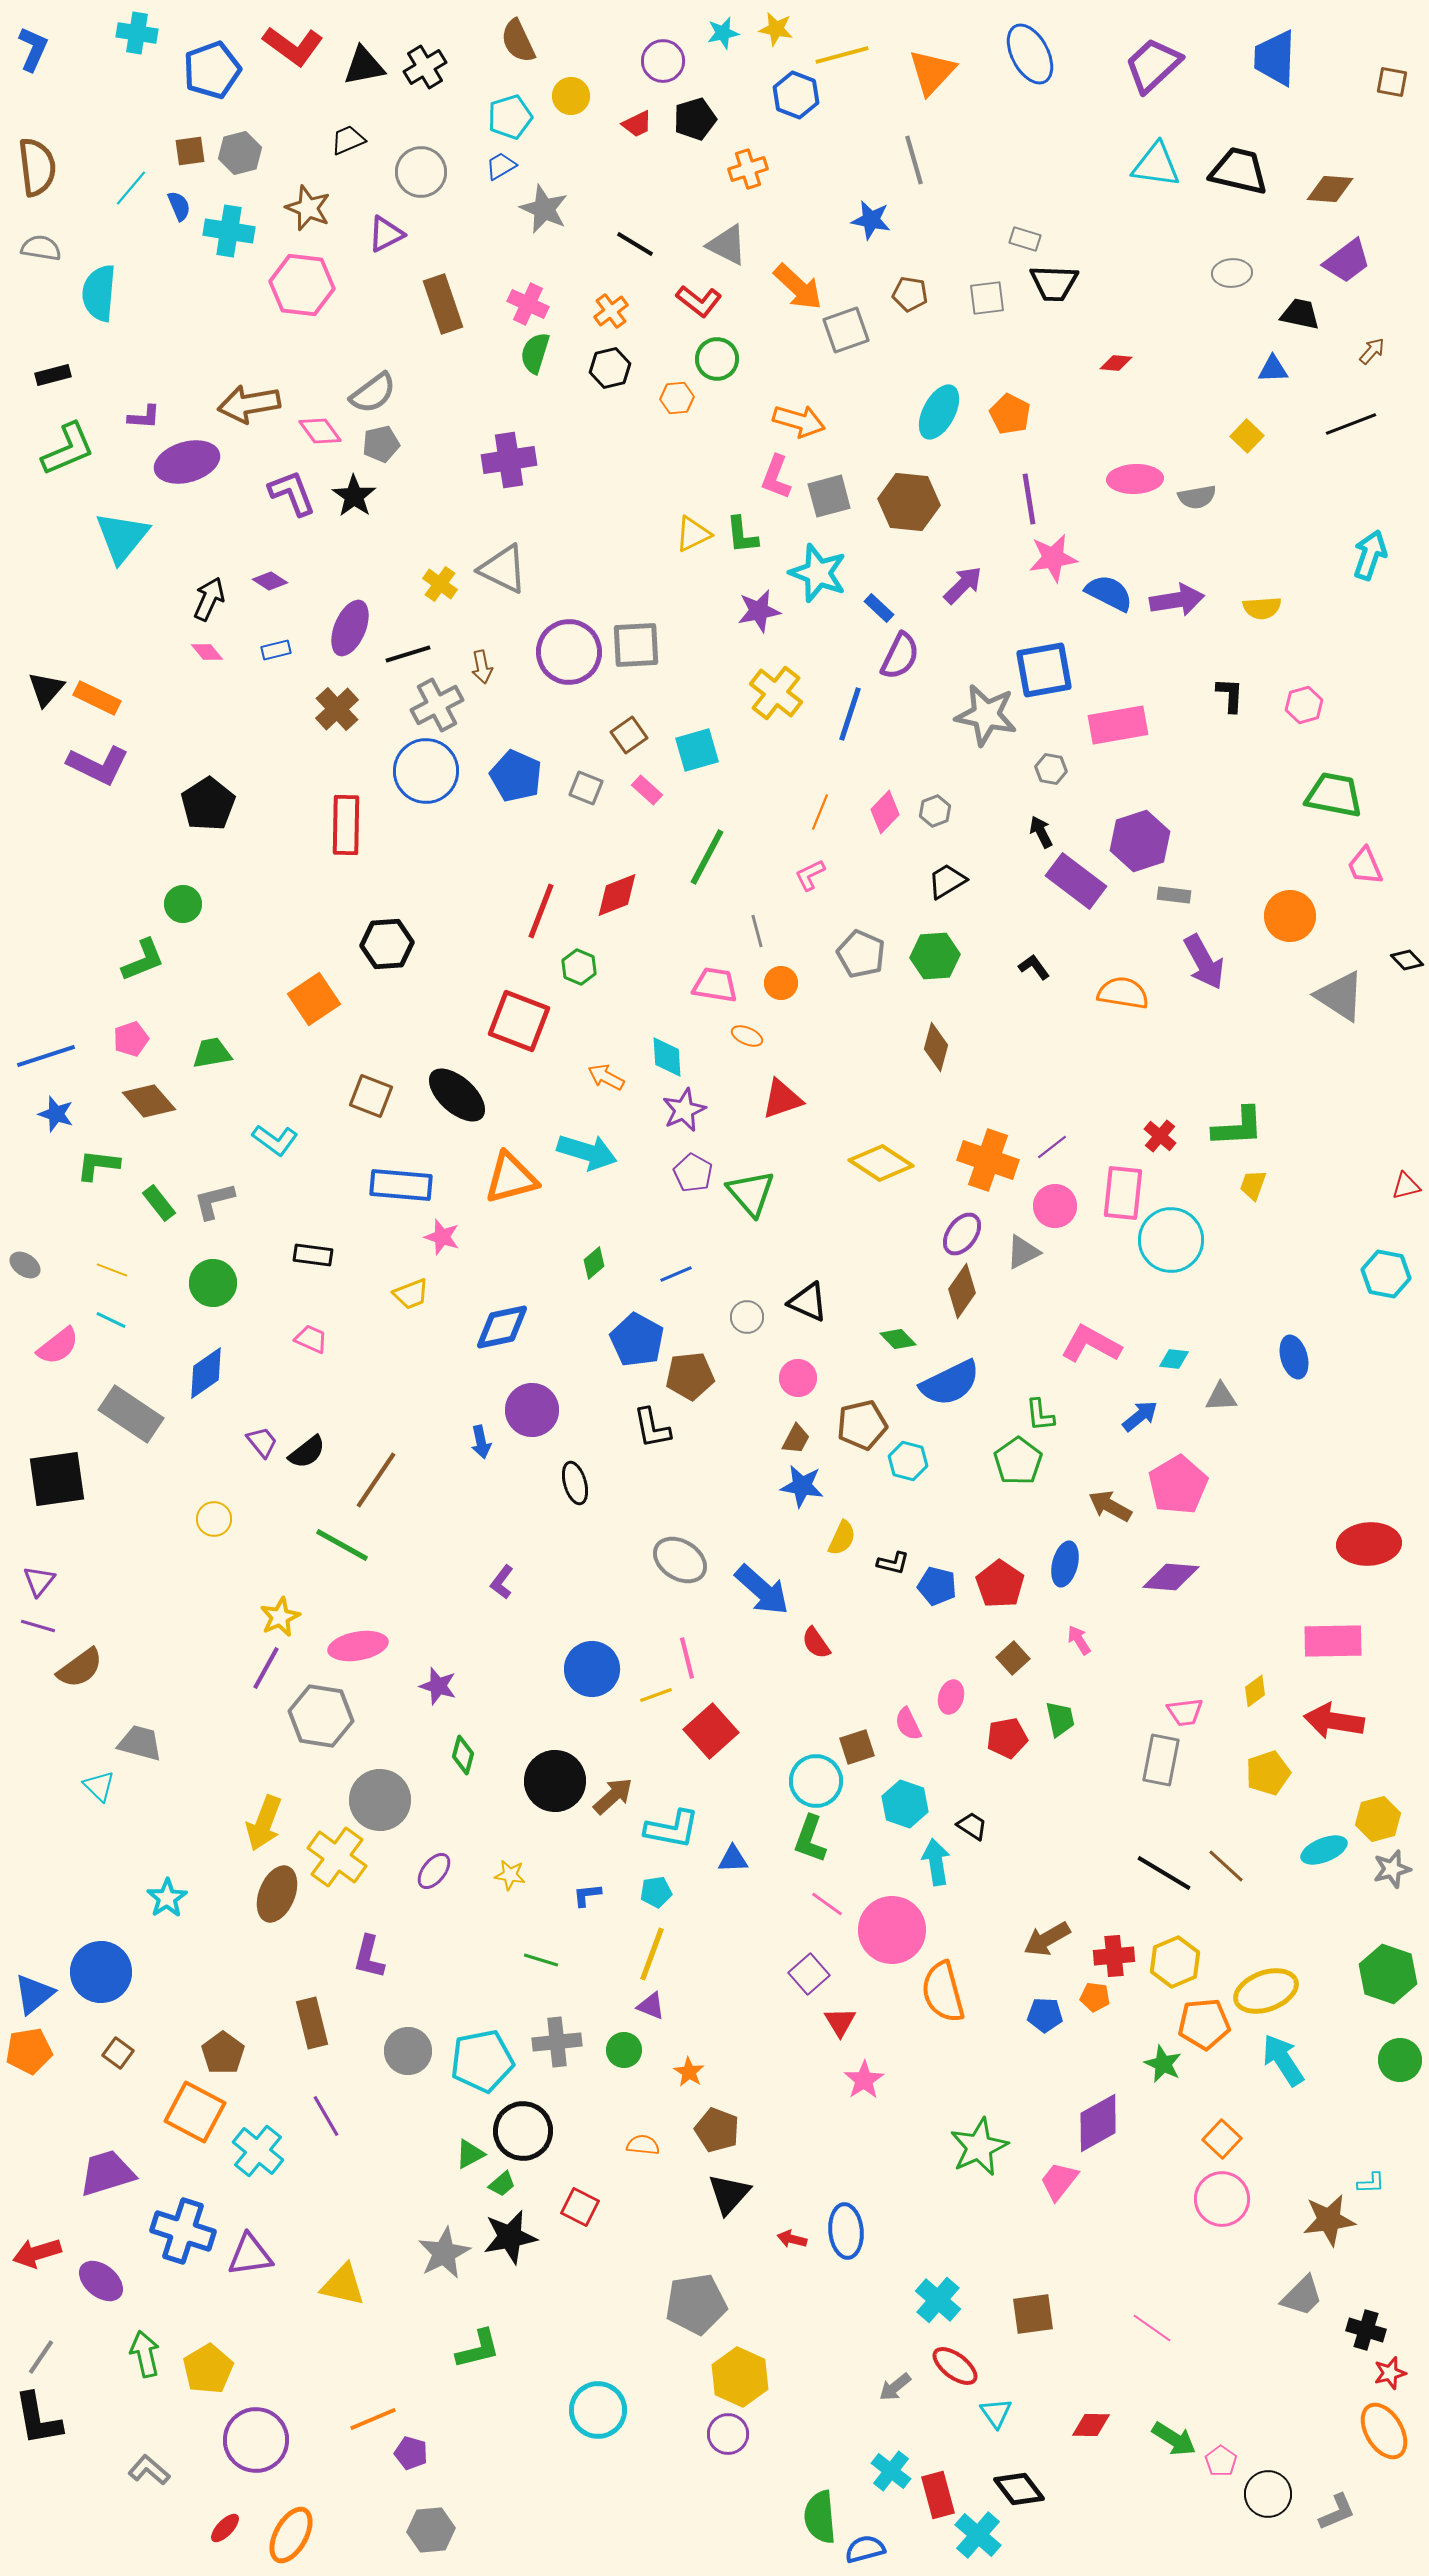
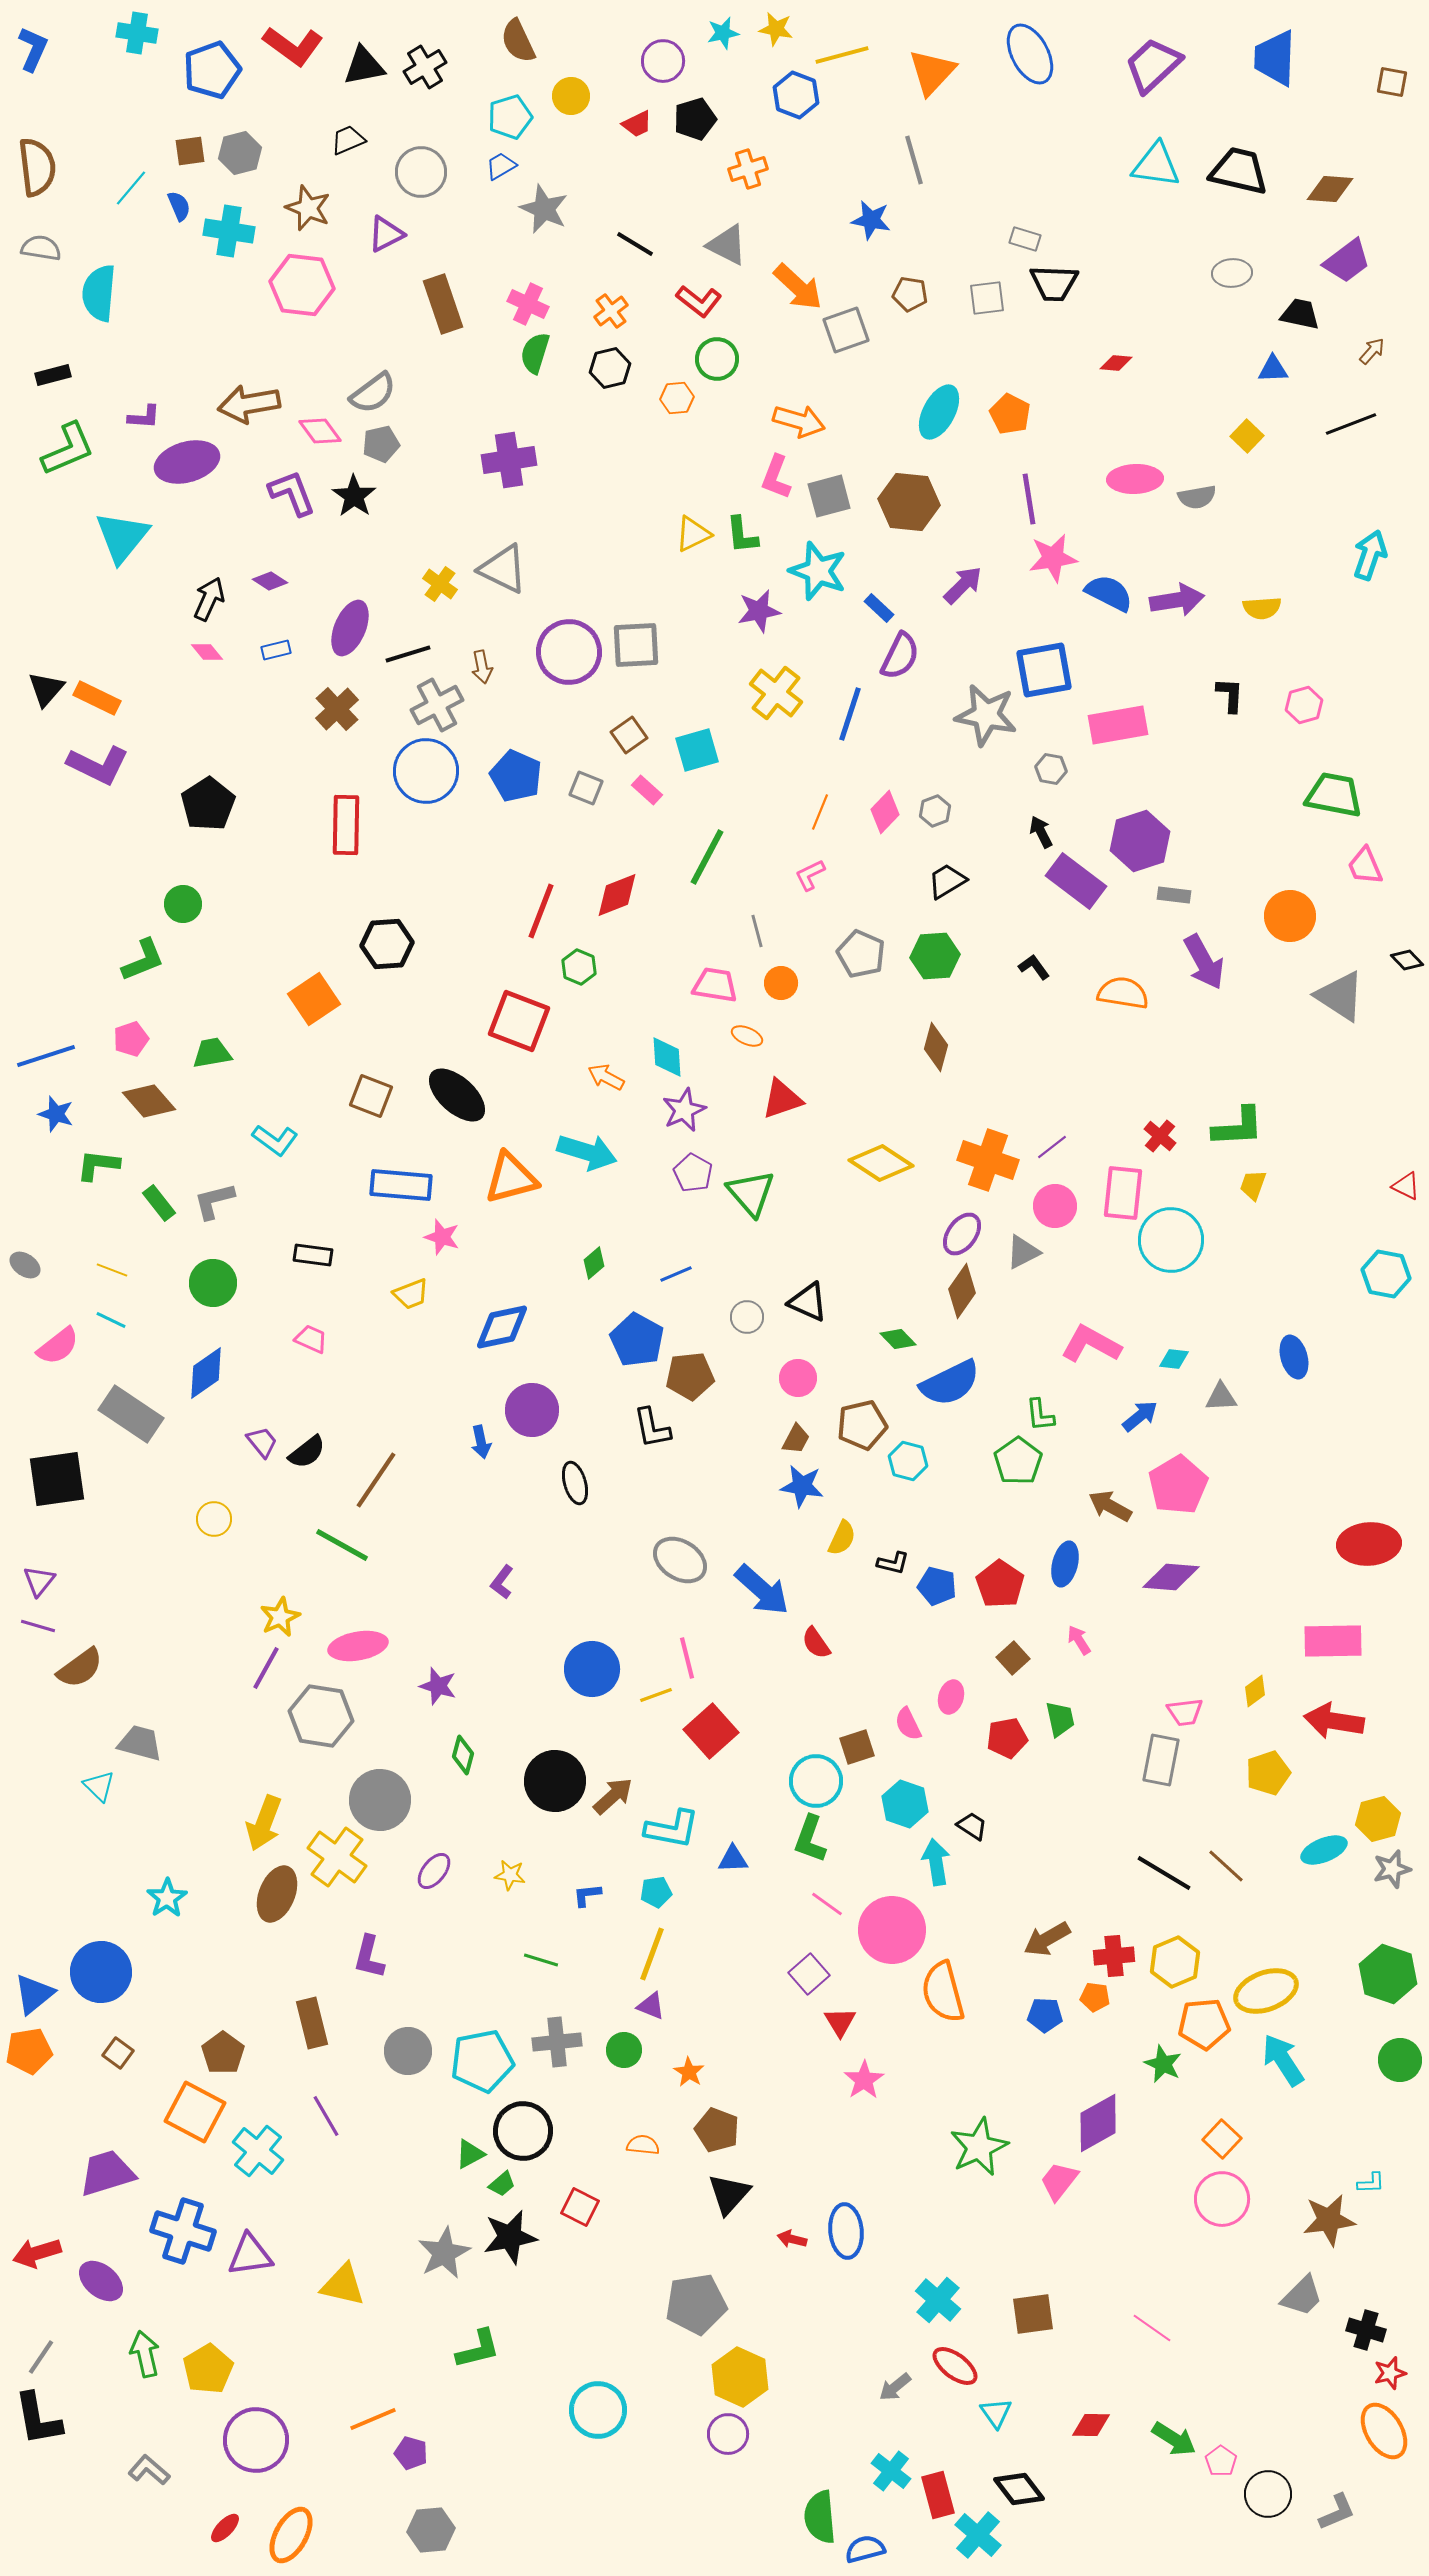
cyan star at (818, 573): moved 2 px up
red triangle at (1406, 1186): rotated 40 degrees clockwise
